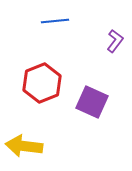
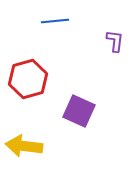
purple L-shape: rotated 30 degrees counterclockwise
red hexagon: moved 14 px left, 4 px up; rotated 6 degrees clockwise
purple square: moved 13 px left, 9 px down
